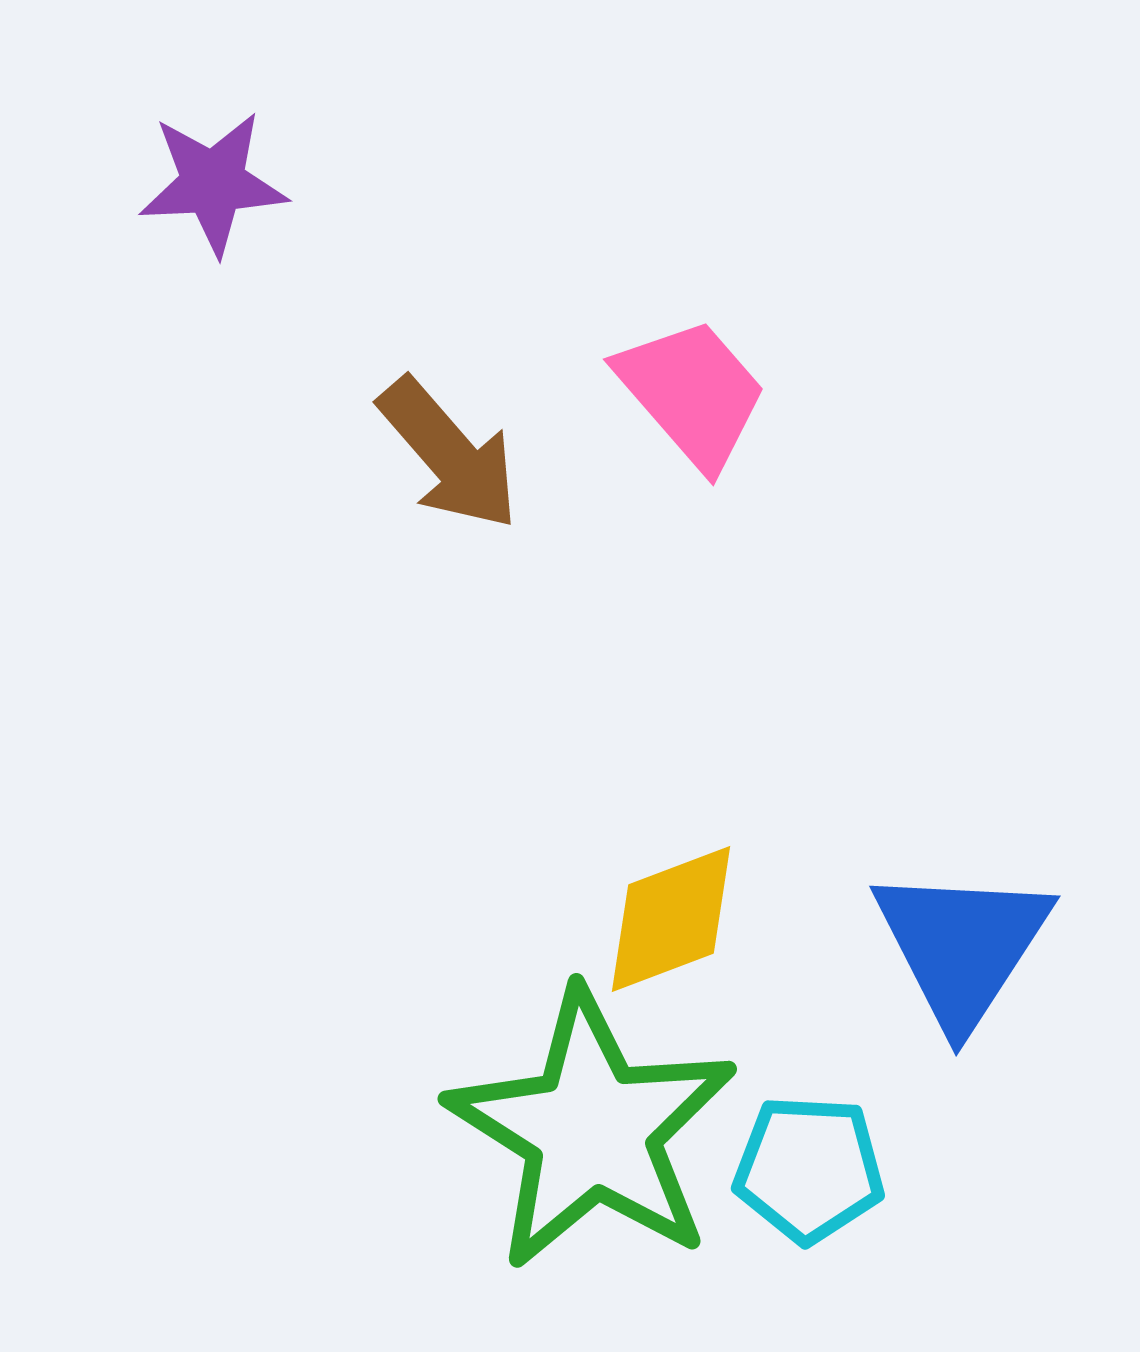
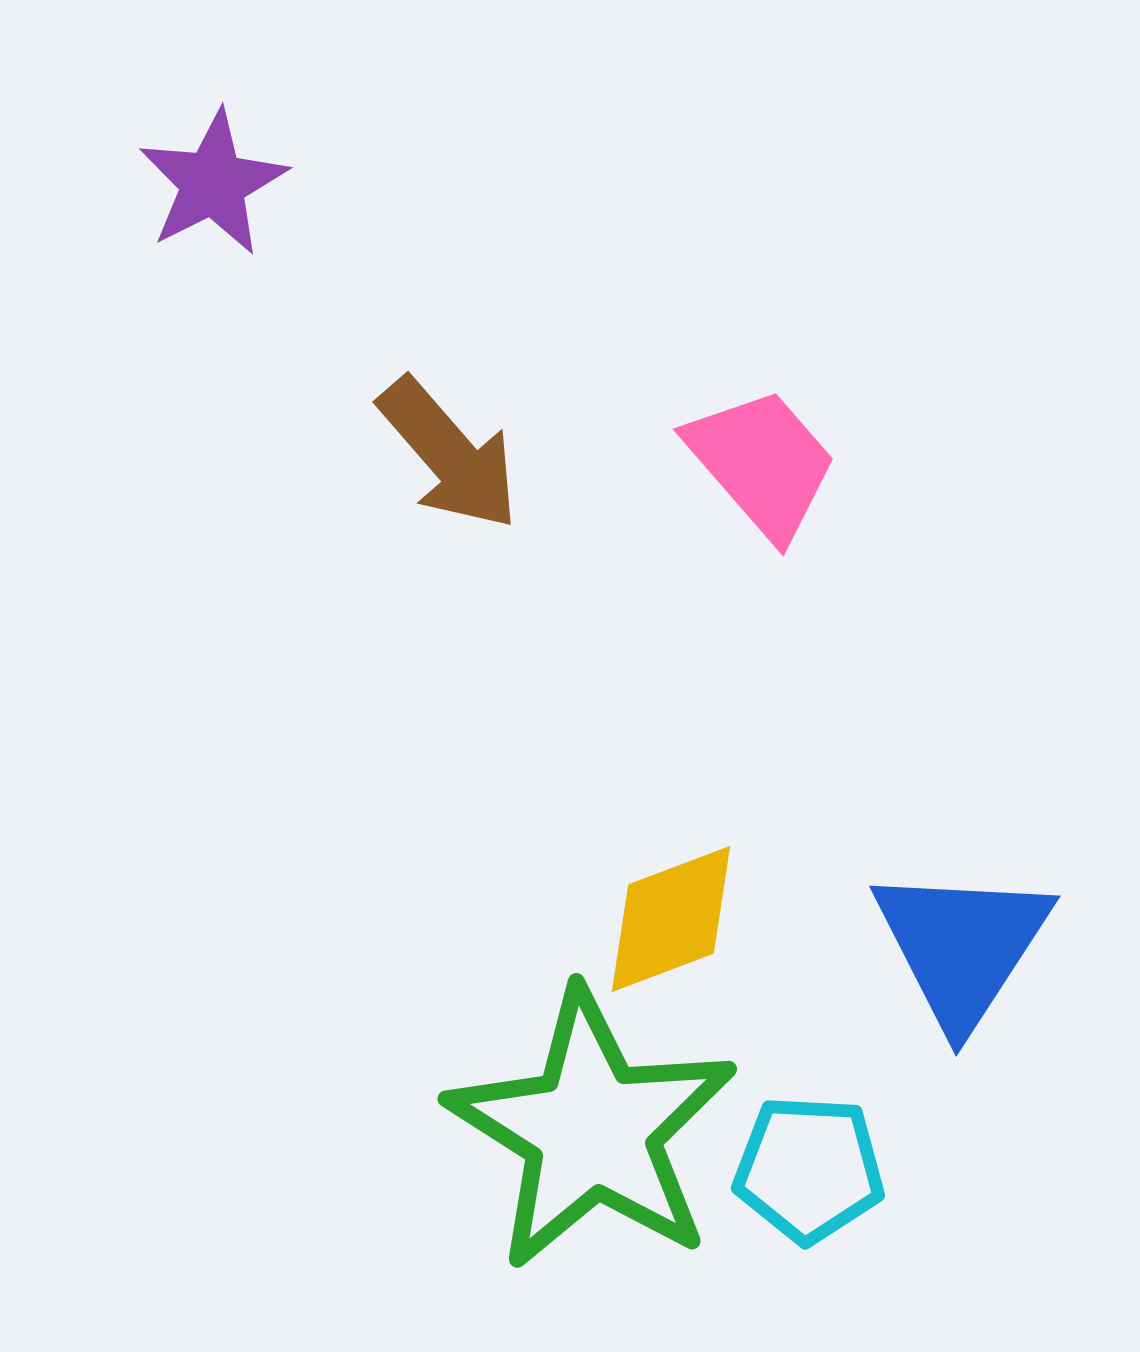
purple star: rotated 24 degrees counterclockwise
pink trapezoid: moved 70 px right, 70 px down
